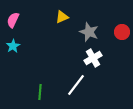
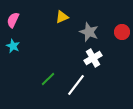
cyan star: rotated 16 degrees counterclockwise
green line: moved 8 px right, 13 px up; rotated 42 degrees clockwise
